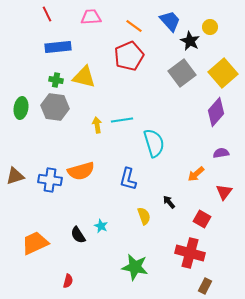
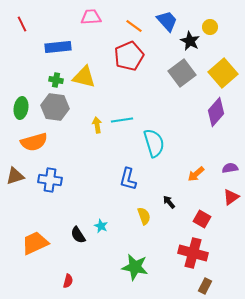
red line: moved 25 px left, 10 px down
blue trapezoid: moved 3 px left
purple semicircle: moved 9 px right, 15 px down
orange semicircle: moved 47 px left, 29 px up
red triangle: moved 7 px right, 5 px down; rotated 18 degrees clockwise
red cross: moved 3 px right
